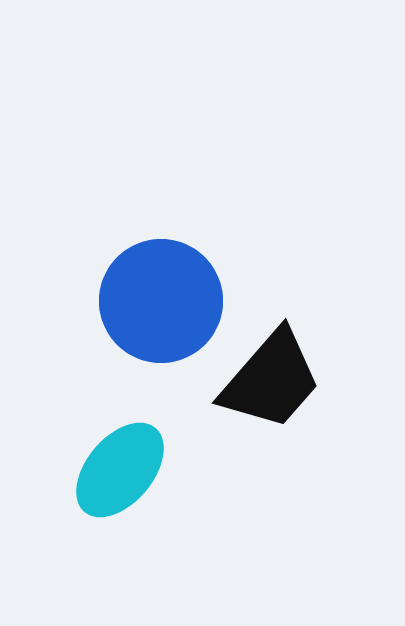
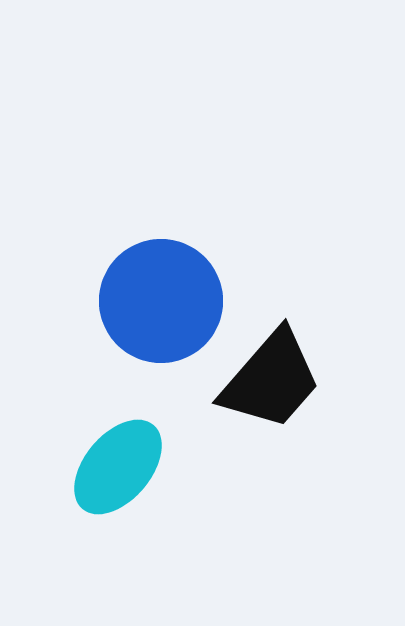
cyan ellipse: moved 2 px left, 3 px up
